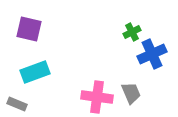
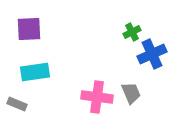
purple square: rotated 16 degrees counterclockwise
cyan rectangle: rotated 12 degrees clockwise
